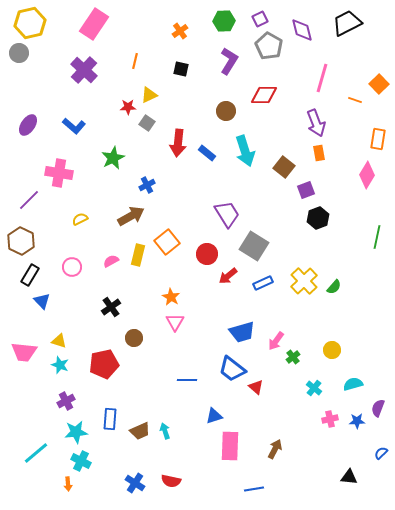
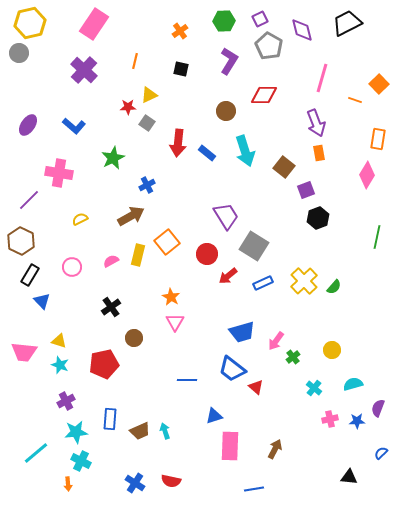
purple trapezoid at (227, 214): moved 1 px left, 2 px down
